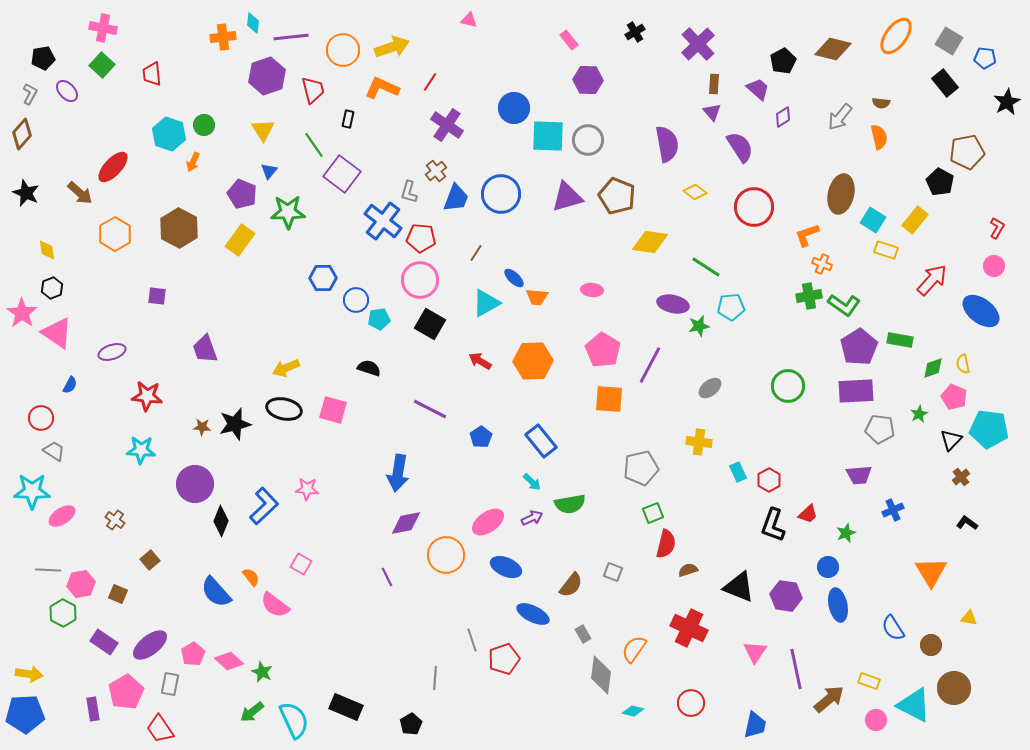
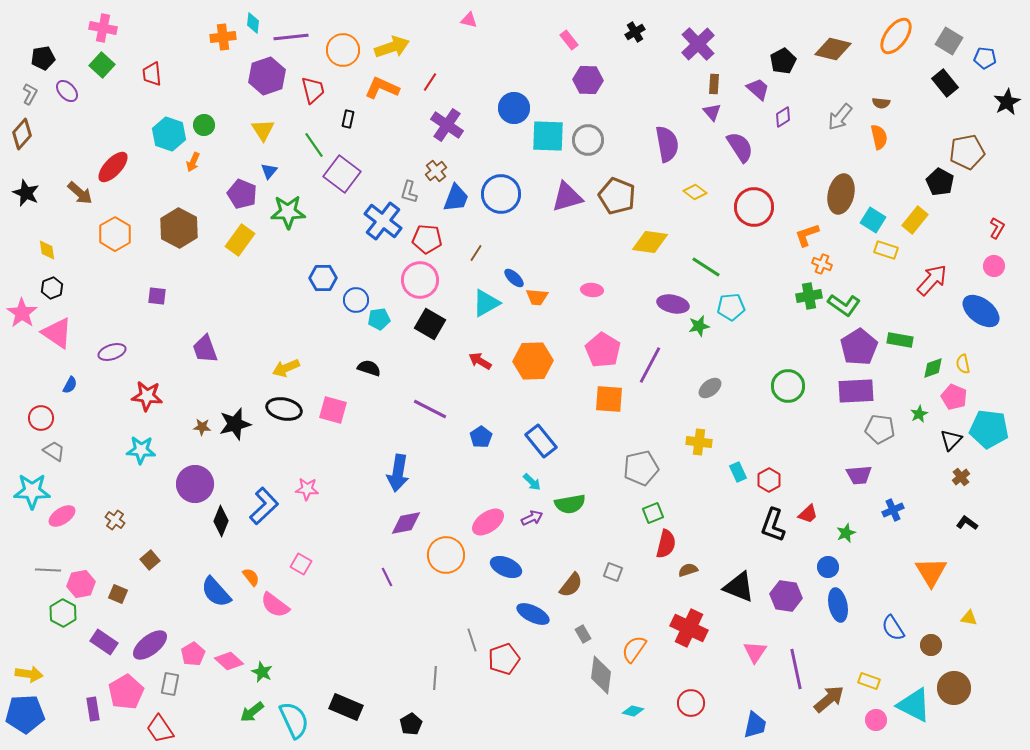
red pentagon at (421, 238): moved 6 px right, 1 px down
